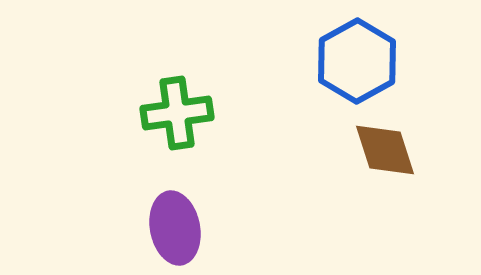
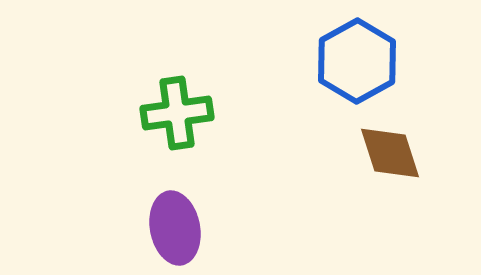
brown diamond: moved 5 px right, 3 px down
